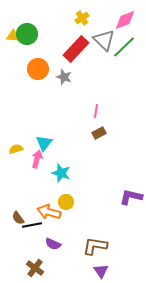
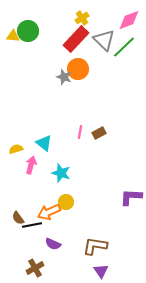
pink diamond: moved 4 px right
green circle: moved 1 px right, 3 px up
red rectangle: moved 10 px up
orange circle: moved 40 px right
pink line: moved 16 px left, 21 px down
cyan triangle: rotated 30 degrees counterclockwise
pink arrow: moved 6 px left, 6 px down
purple L-shape: rotated 10 degrees counterclockwise
orange arrow: rotated 40 degrees counterclockwise
brown cross: rotated 24 degrees clockwise
